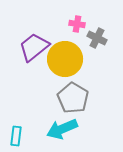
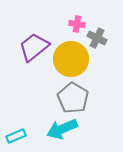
yellow circle: moved 6 px right
cyan rectangle: rotated 60 degrees clockwise
